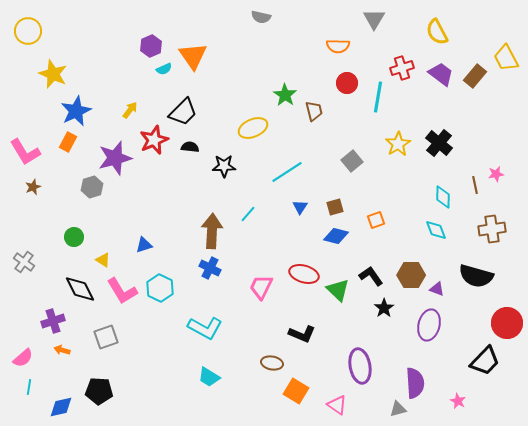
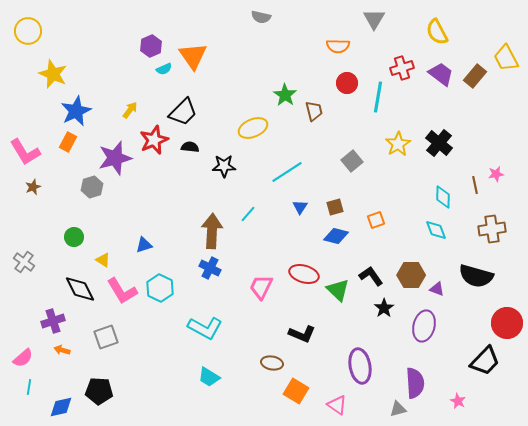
purple ellipse at (429, 325): moved 5 px left, 1 px down
